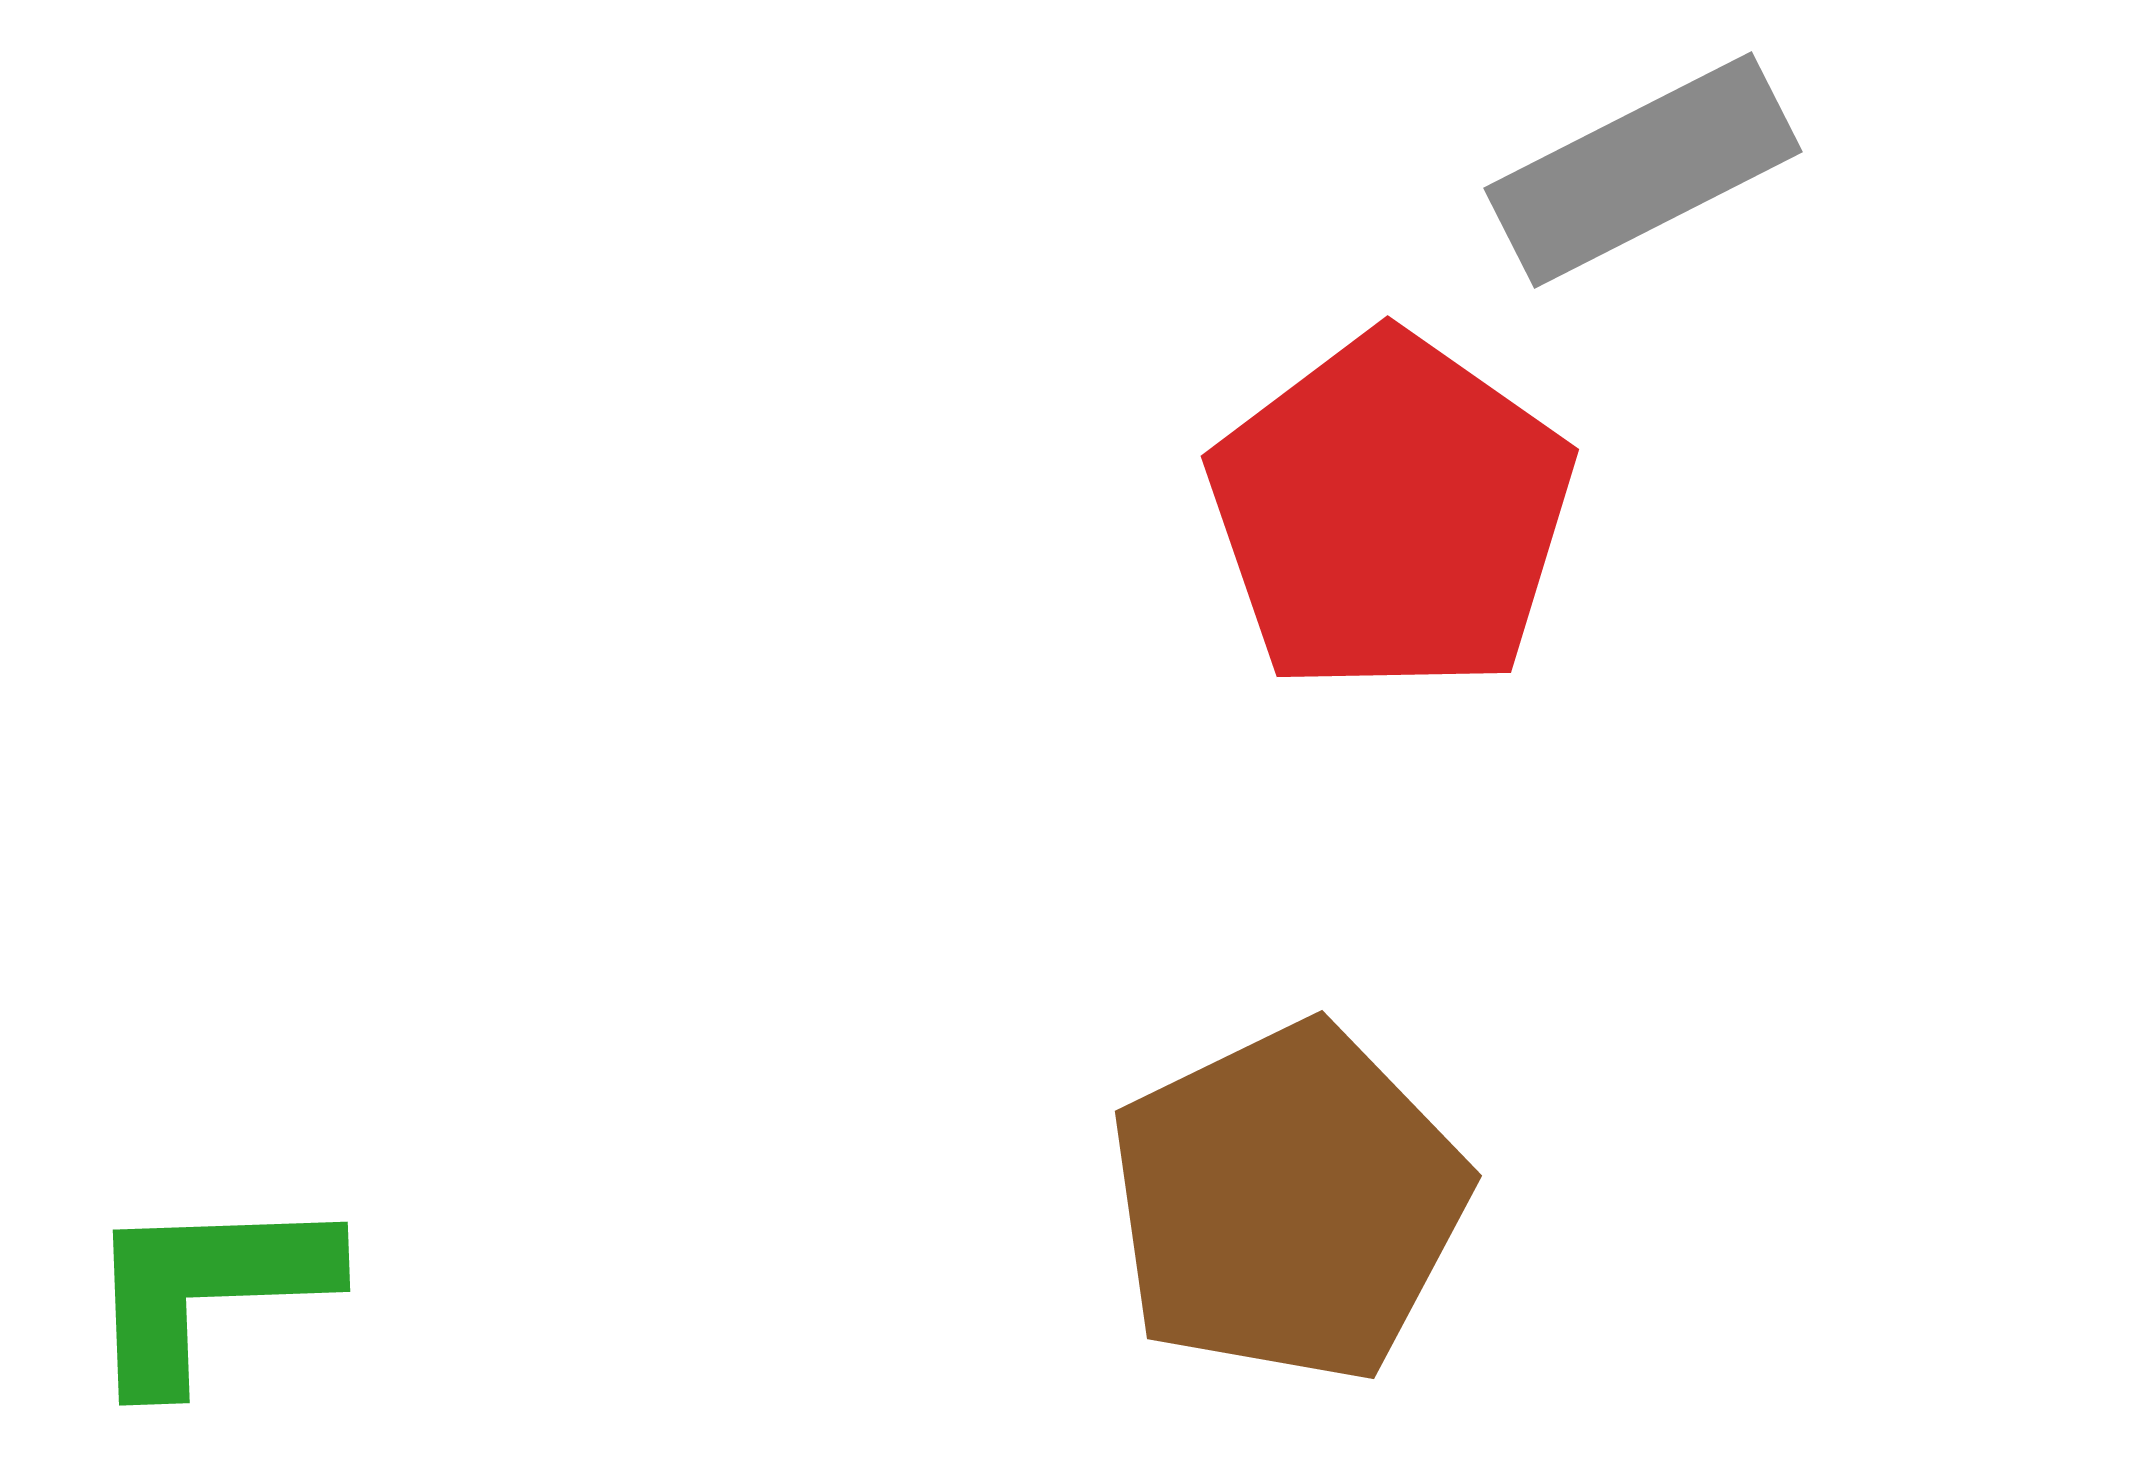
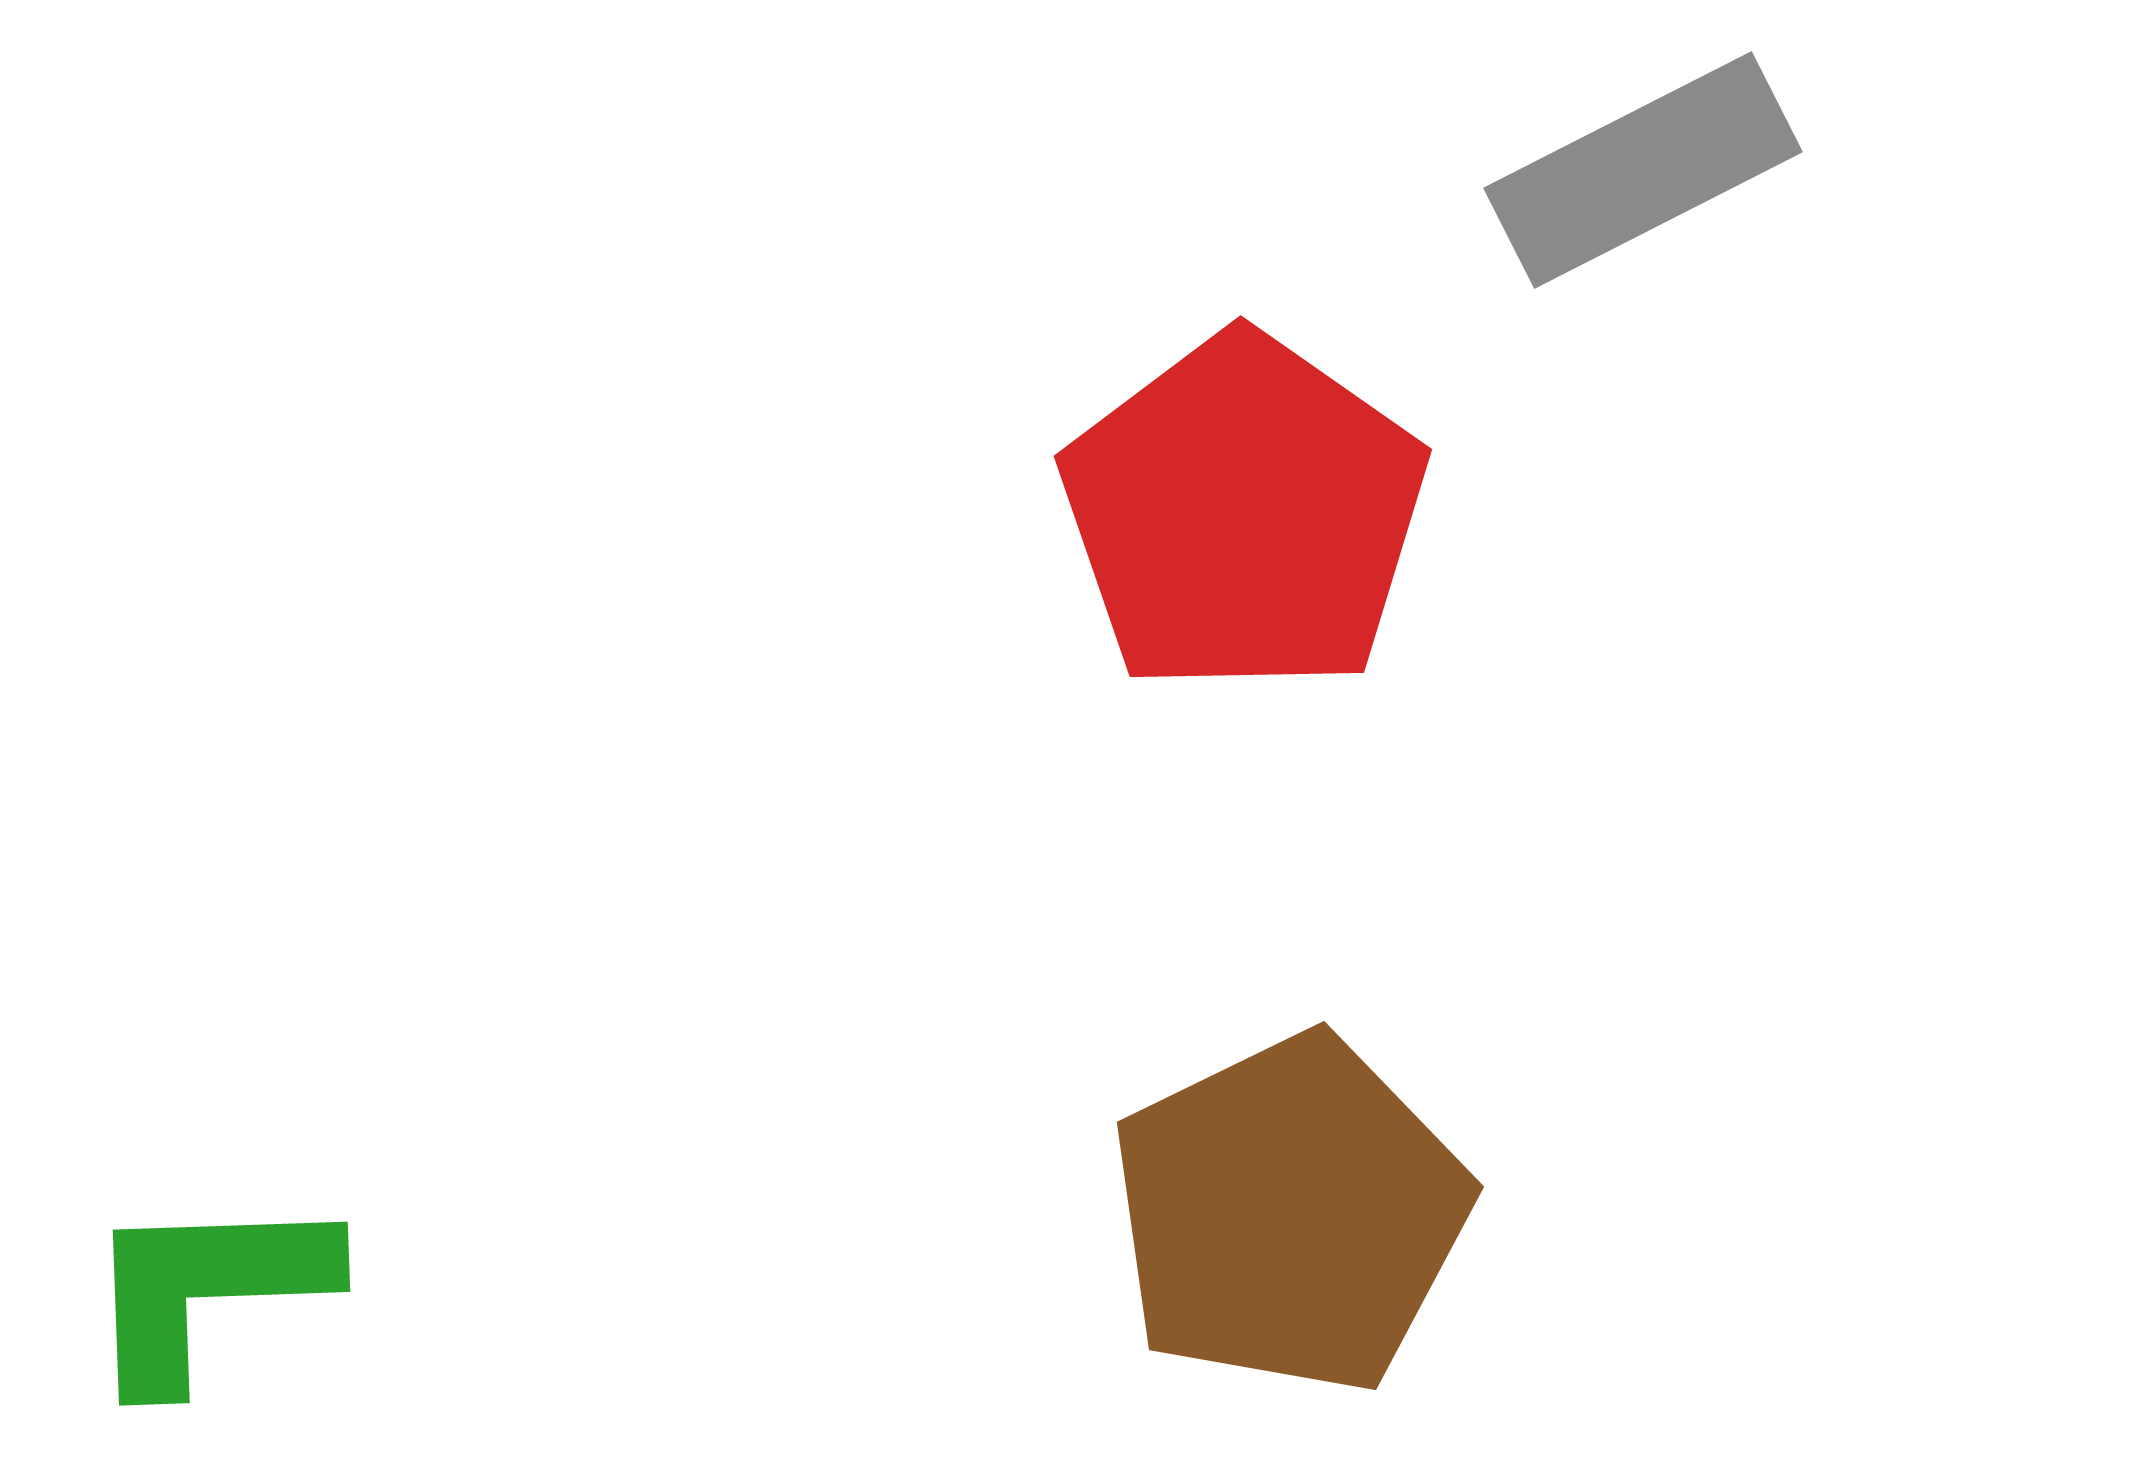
red pentagon: moved 147 px left
brown pentagon: moved 2 px right, 11 px down
